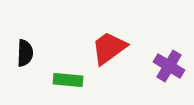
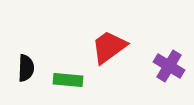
red trapezoid: moved 1 px up
black semicircle: moved 1 px right, 15 px down
